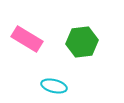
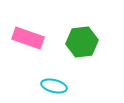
pink rectangle: moved 1 px right, 1 px up; rotated 12 degrees counterclockwise
